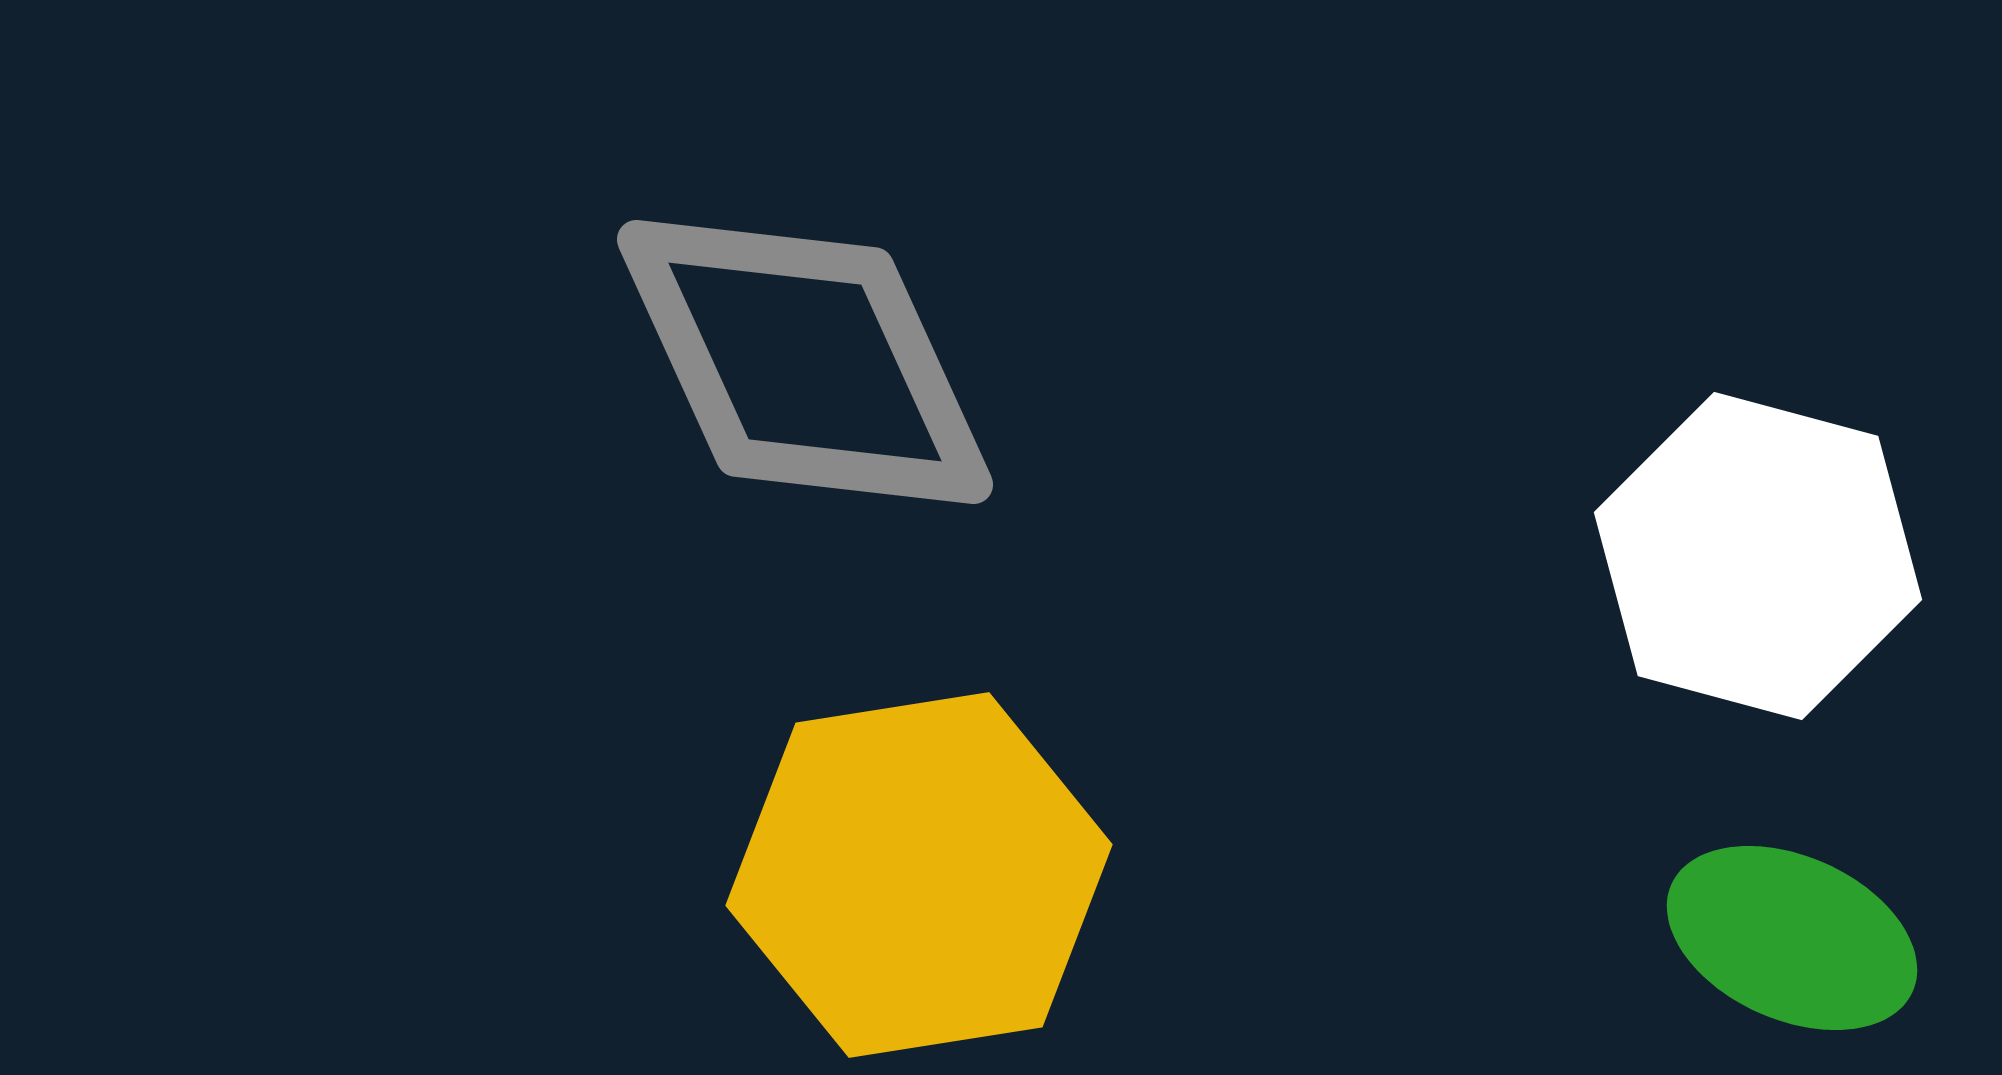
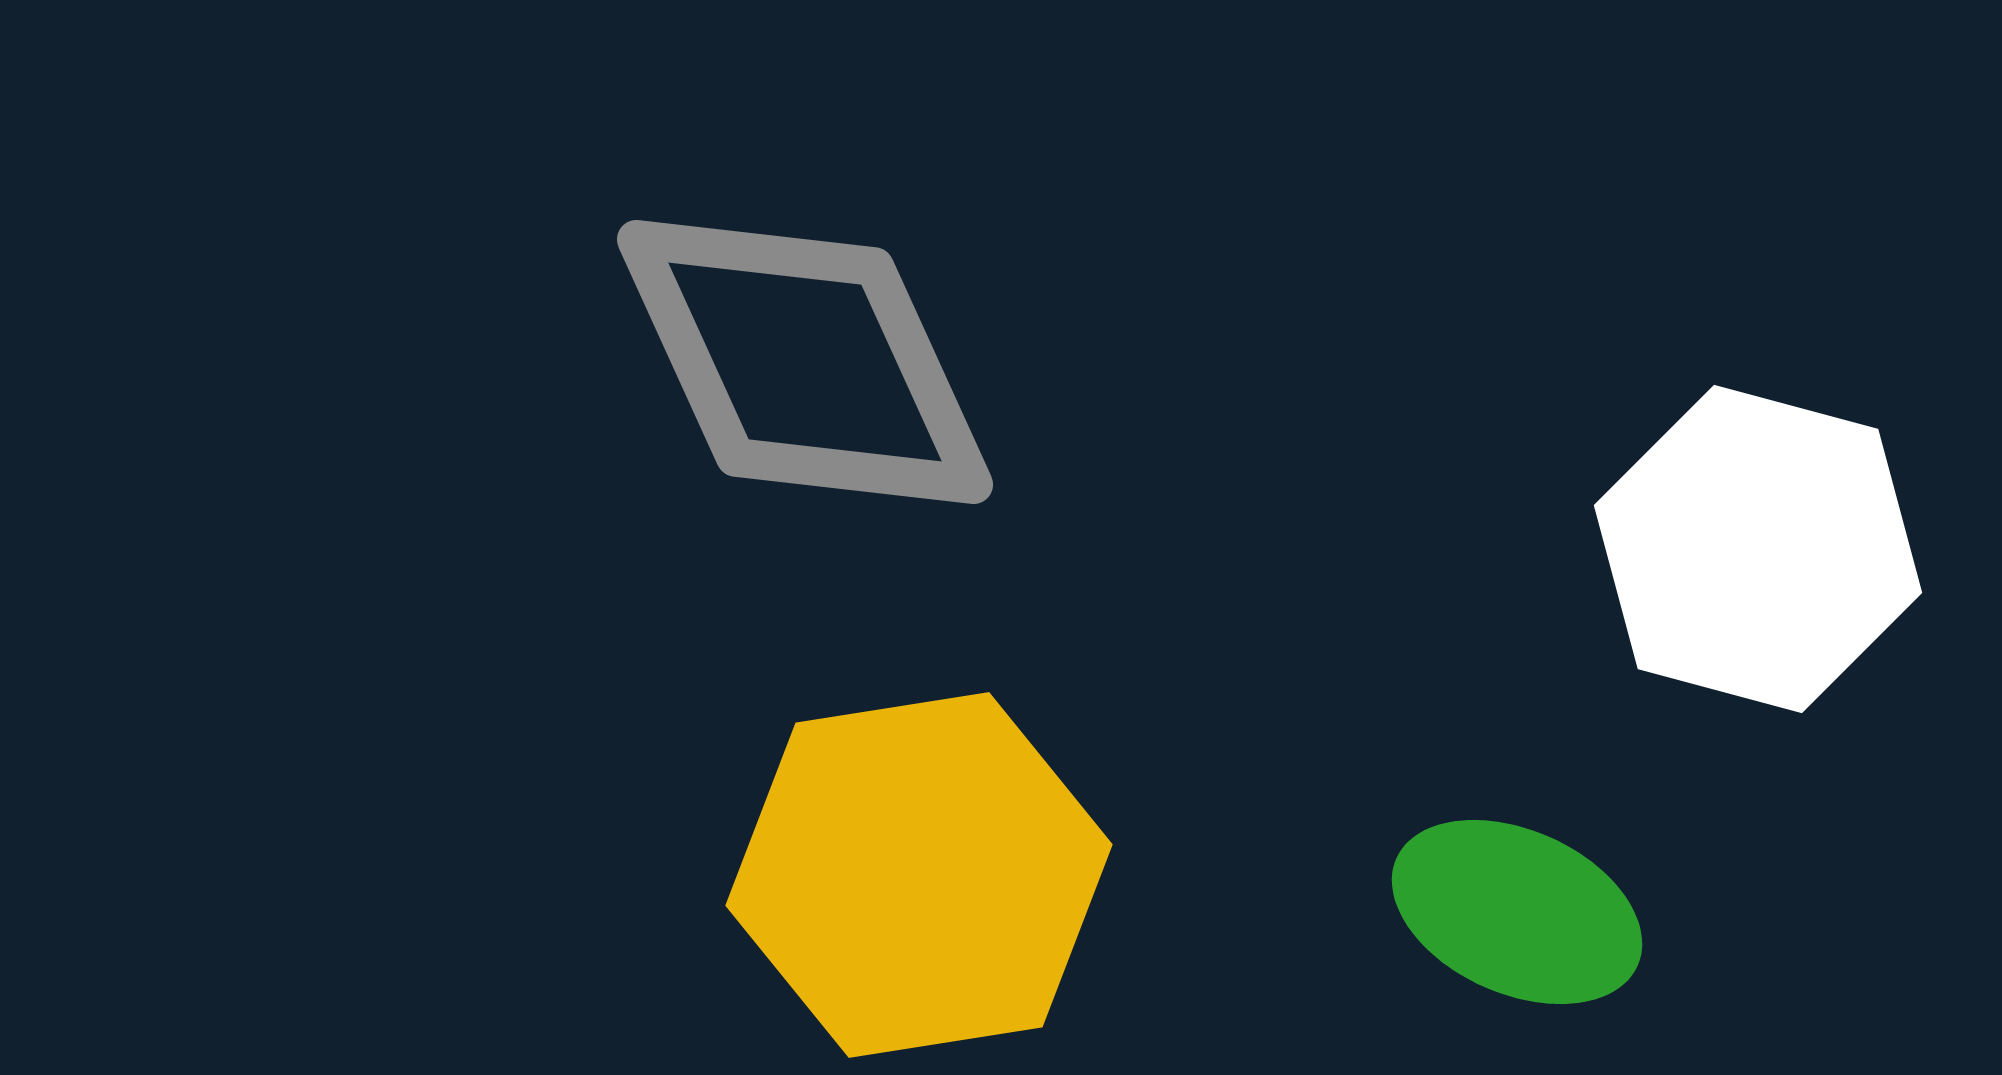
white hexagon: moved 7 px up
green ellipse: moved 275 px left, 26 px up
